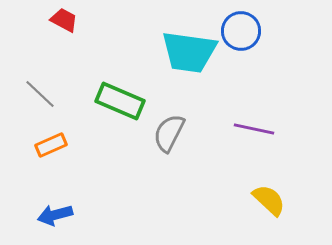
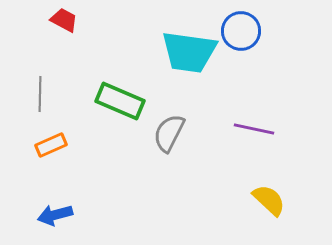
gray line: rotated 48 degrees clockwise
